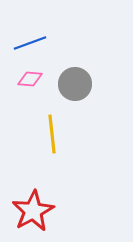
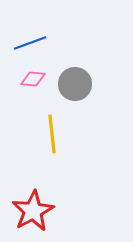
pink diamond: moved 3 px right
